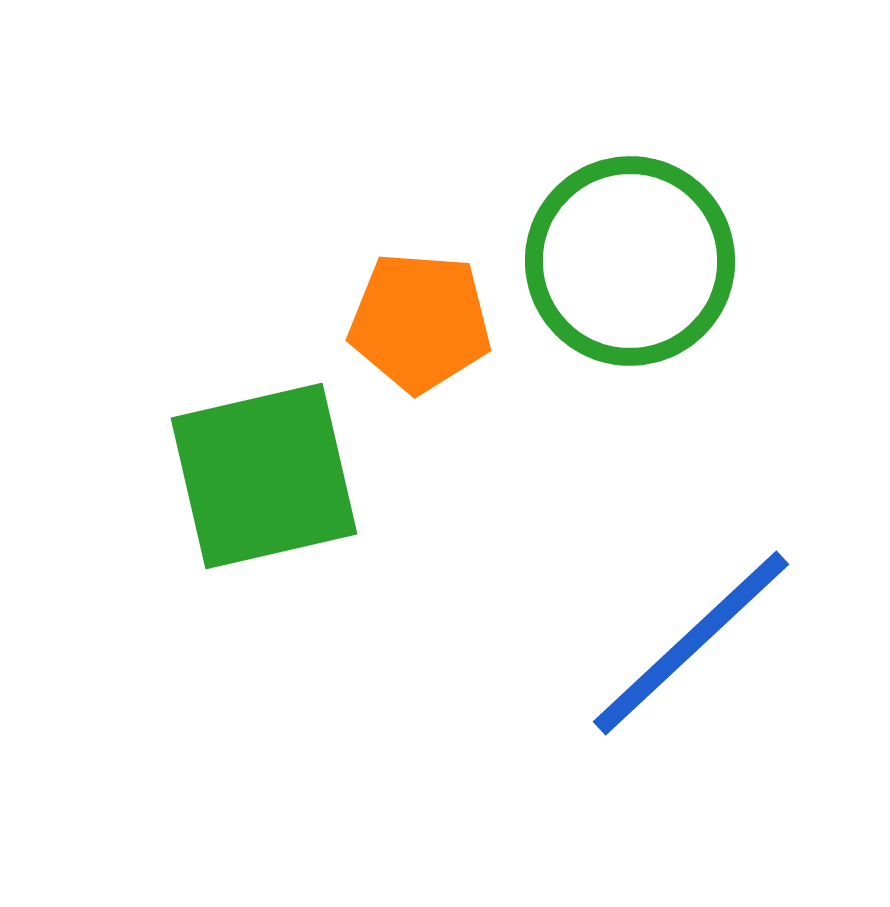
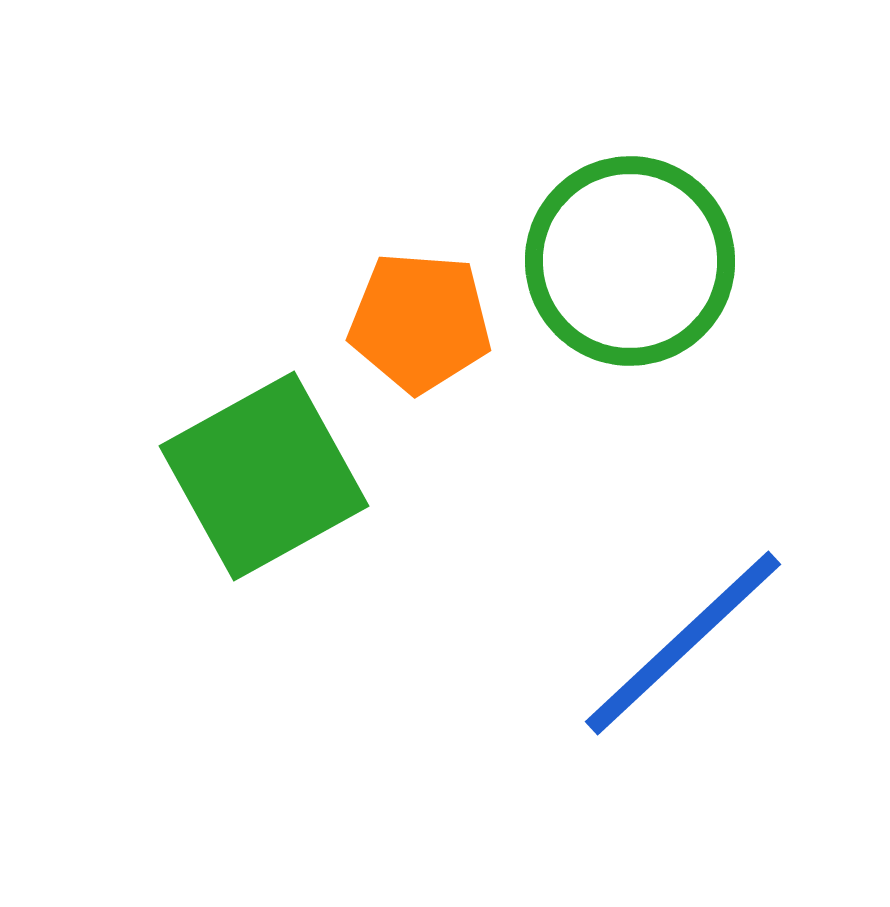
green square: rotated 16 degrees counterclockwise
blue line: moved 8 px left
